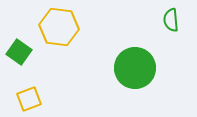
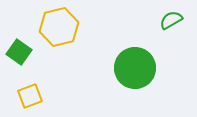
green semicircle: rotated 65 degrees clockwise
yellow hexagon: rotated 21 degrees counterclockwise
yellow square: moved 1 px right, 3 px up
